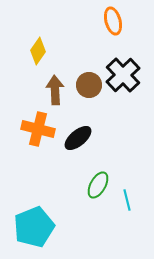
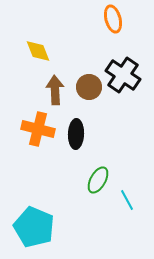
orange ellipse: moved 2 px up
yellow diamond: rotated 56 degrees counterclockwise
black cross: rotated 12 degrees counterclockwise
brown circle: moved 2 px down
black ellipse: moved 2 px left, 4 px up; rotated 48 degrees counterclockwise
green ellipse: moved 5 px up
cyan line: rotated 15 degrees counterclockwise
cyan pentagon: rotated 27 degrees counterclockwise
